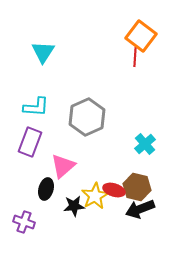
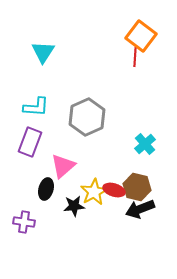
yellow star: moved 1 px left, 4 px up
purple cross: rotated 10 degrees counterclockwise
